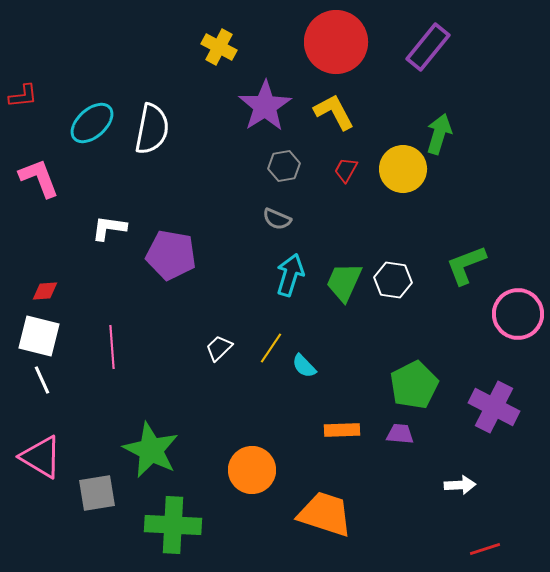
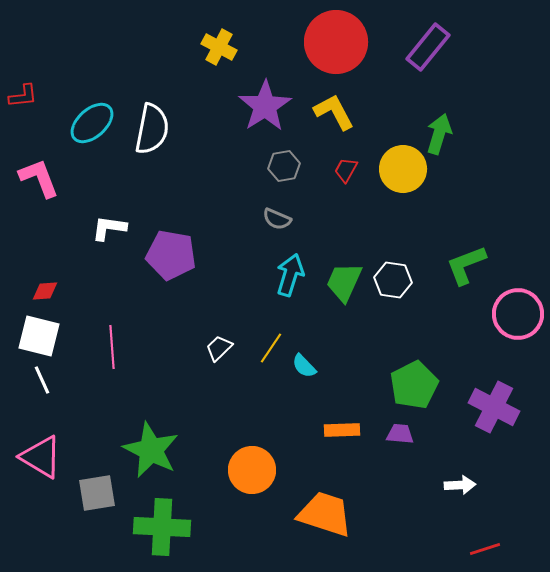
green cross: moved 11 px left, 2 px down
